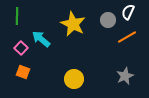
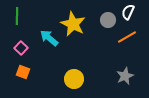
cyan arrow: moved 8 px right, 1 px up
